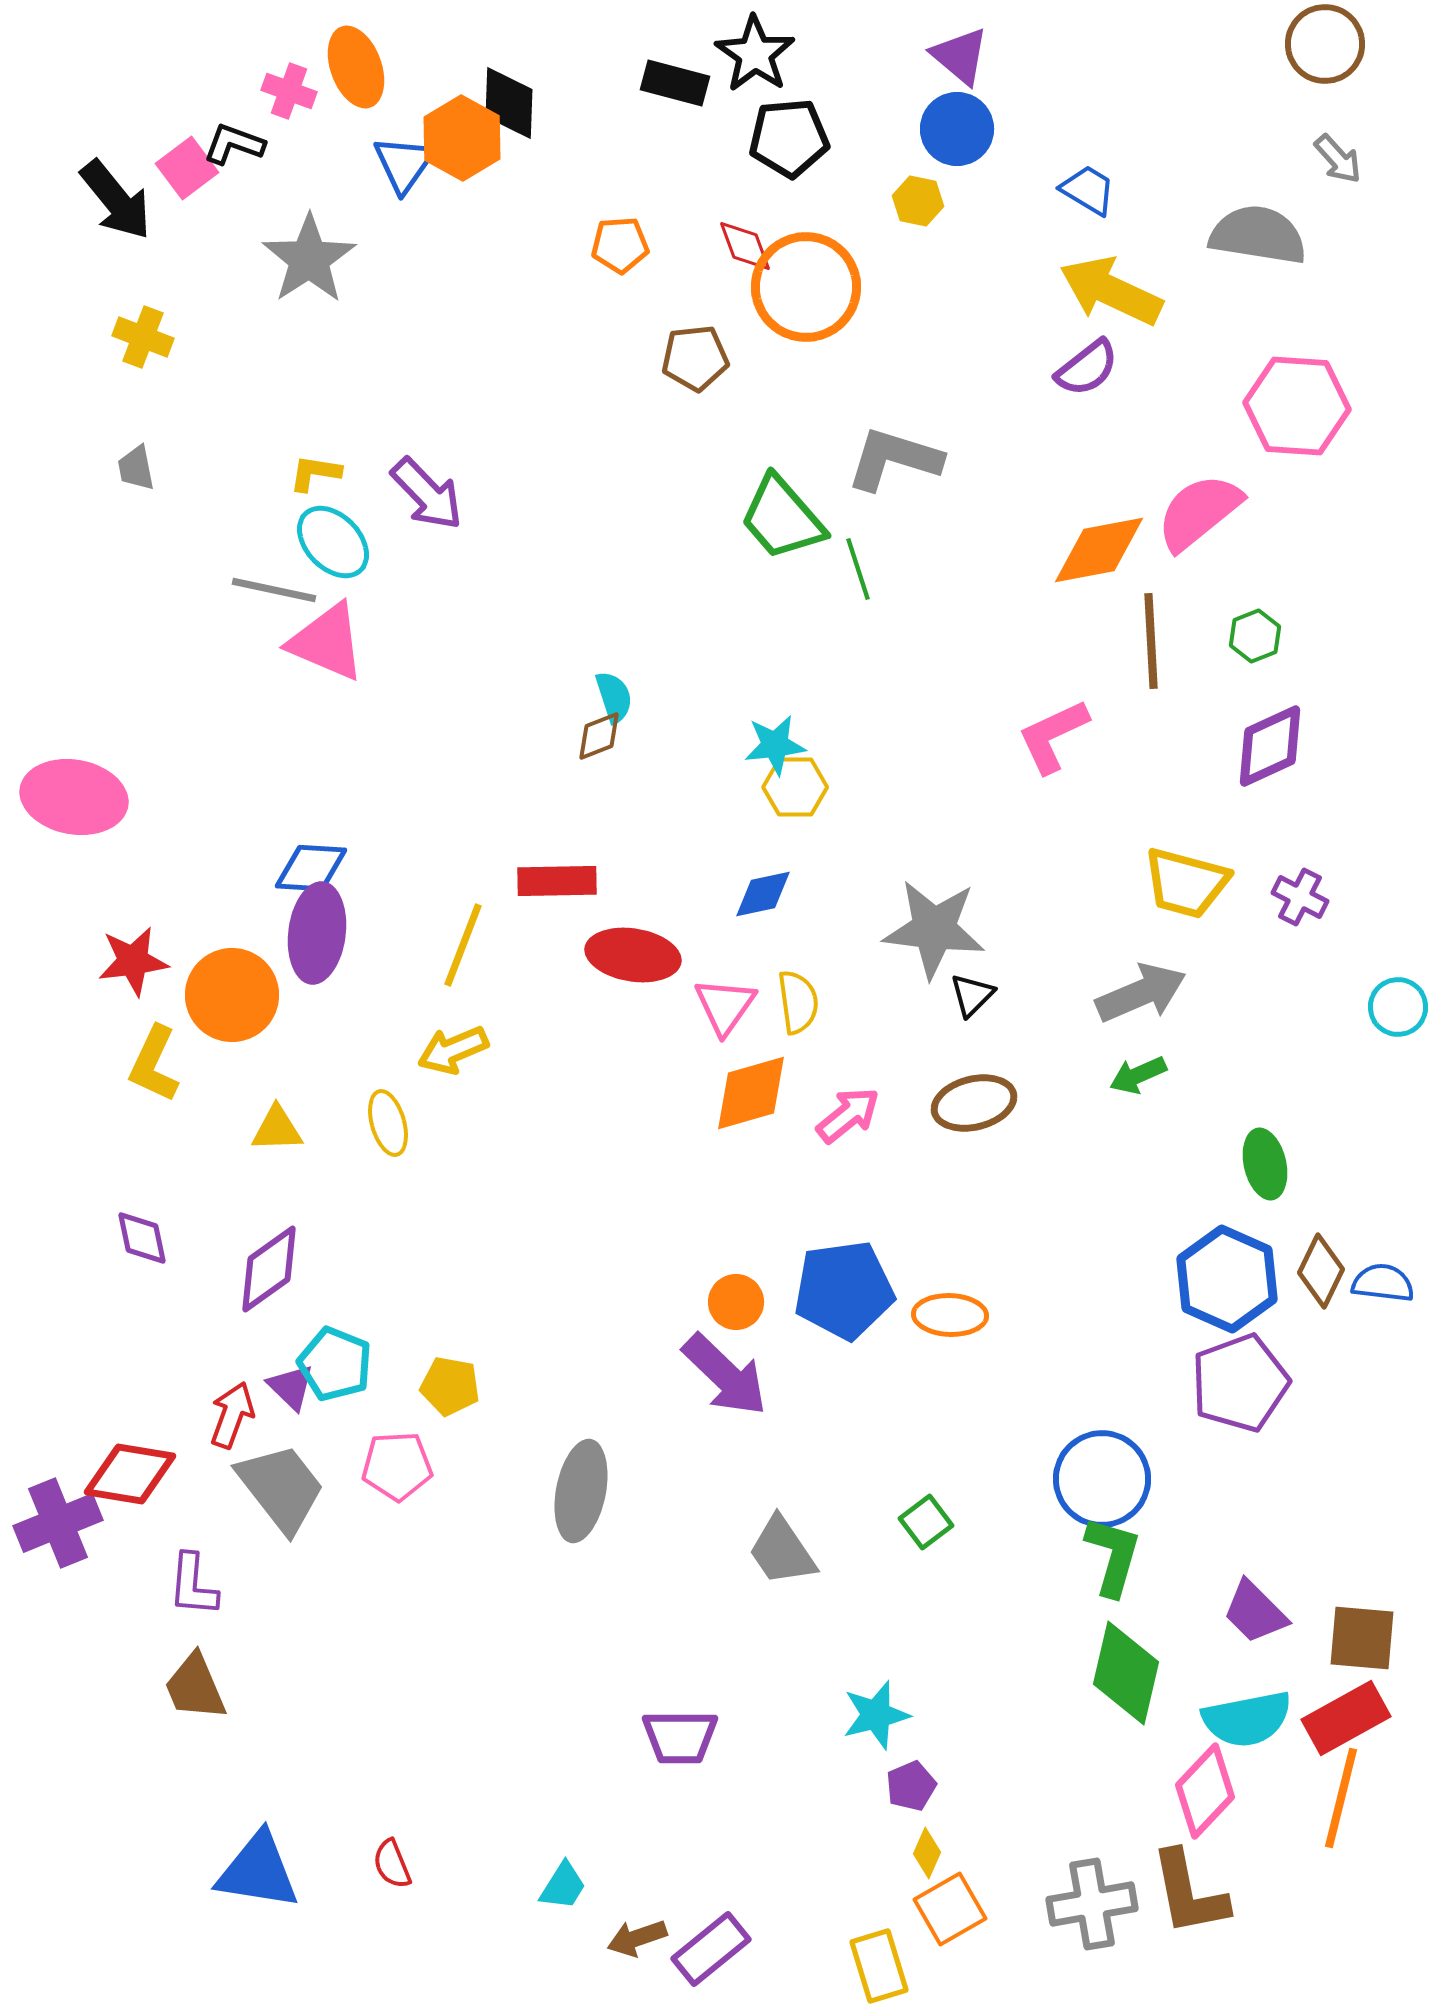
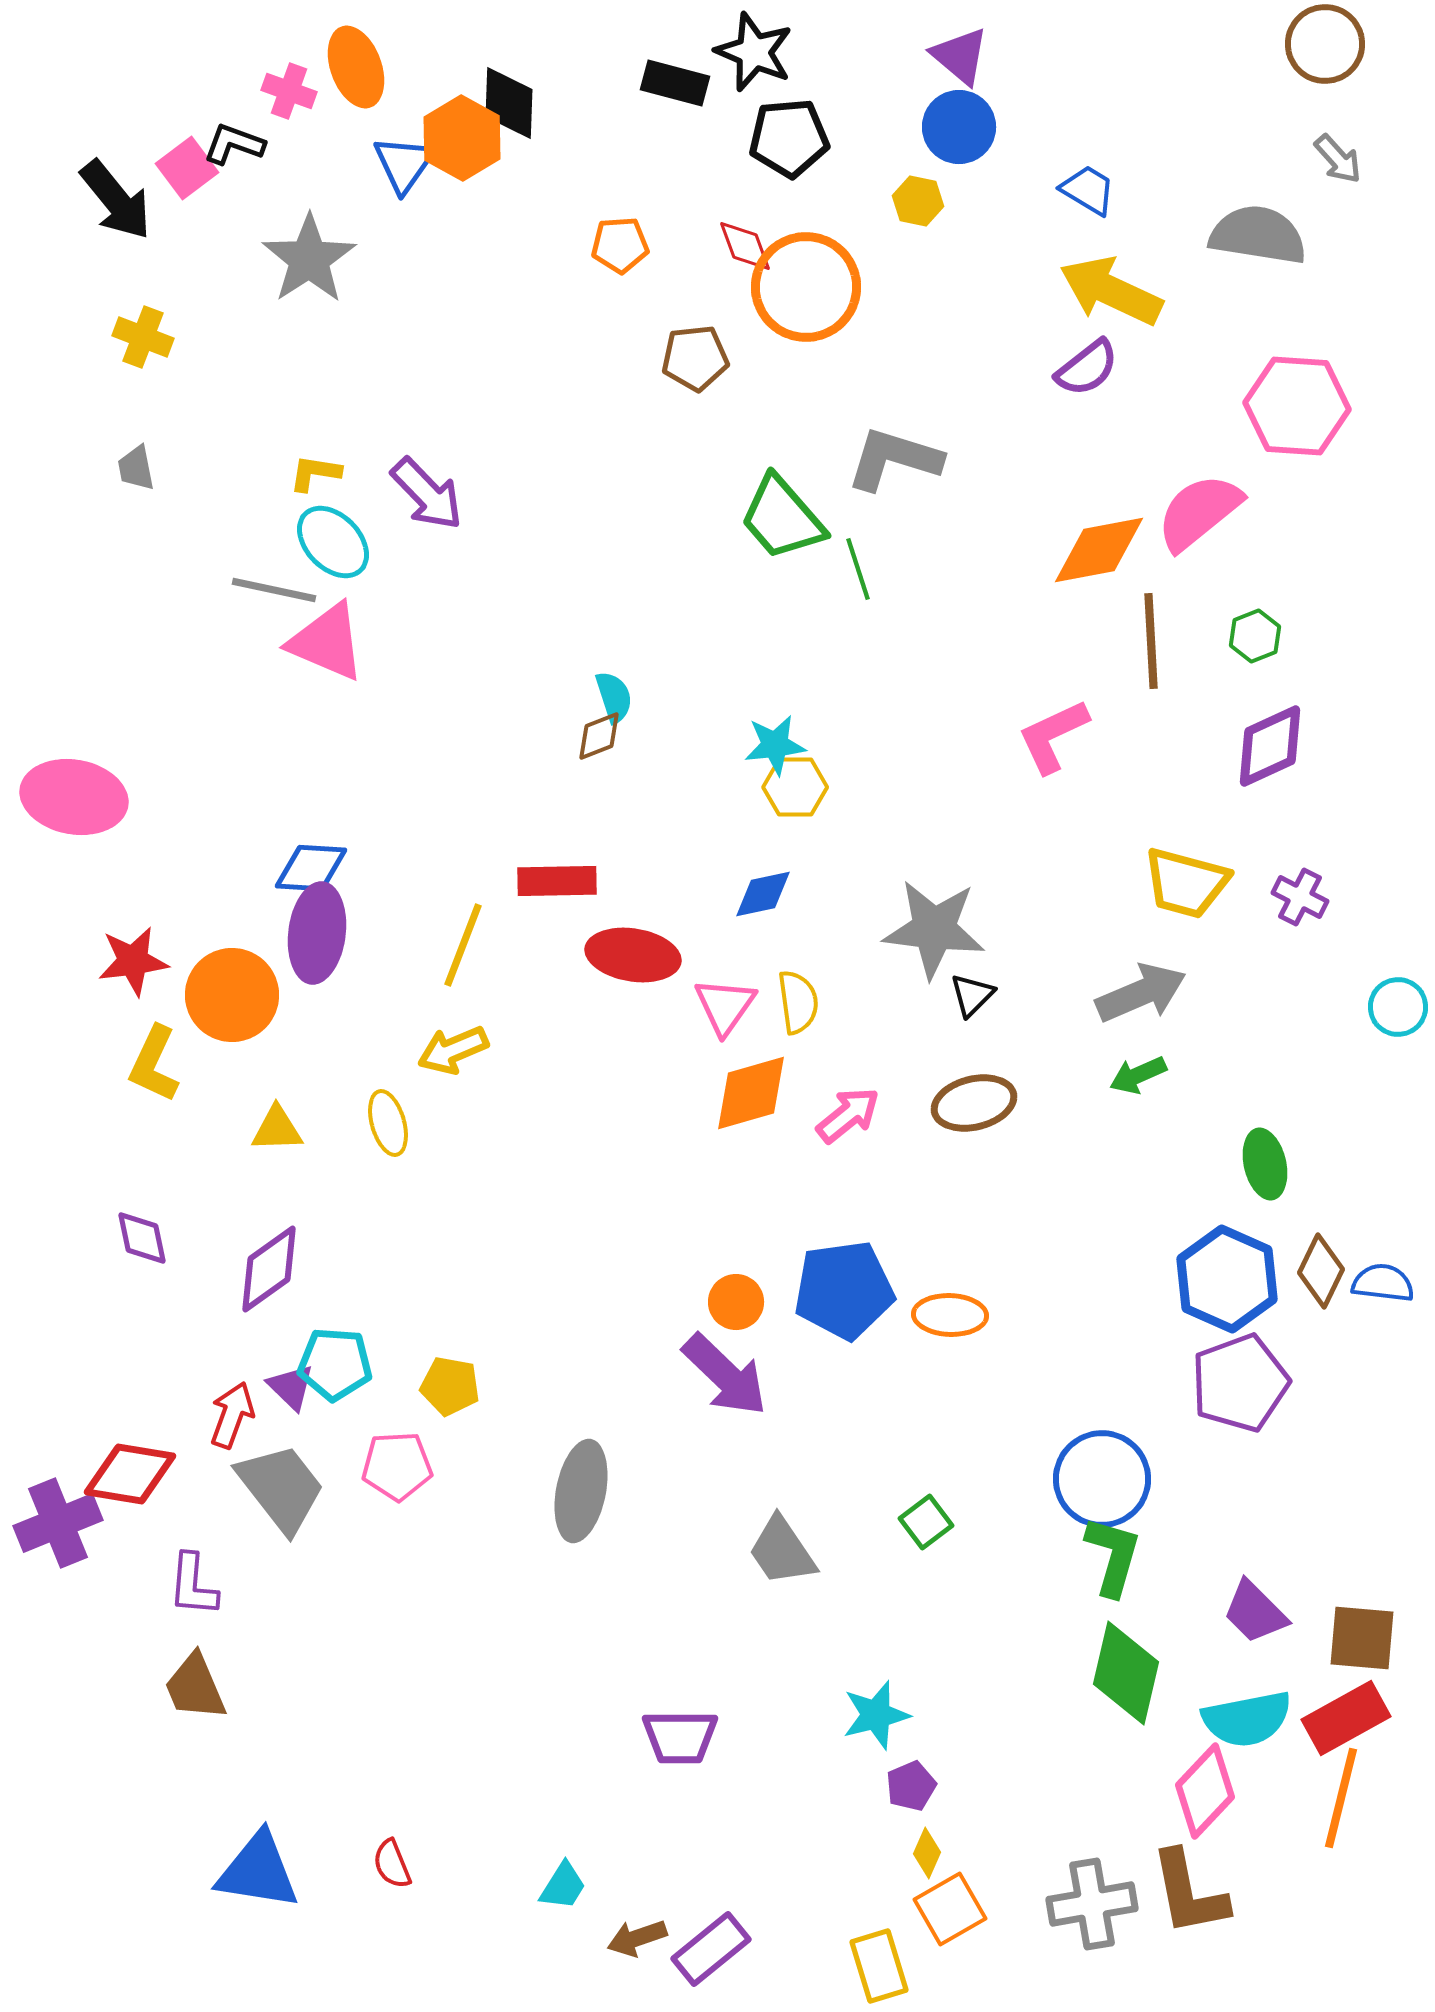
black star at (755, 54): moved 1 px left, 2 px up; rotated 12 degrees counterclockwise
blue circle at (957, 129): moved 2 px right, 2 px up
cyan pentagon at (335, 1364): rotated 18 degrees counterclockwise
